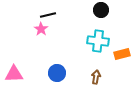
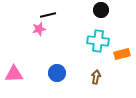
pink star: moved 2 px left; rotated 24 degrees clockwise
